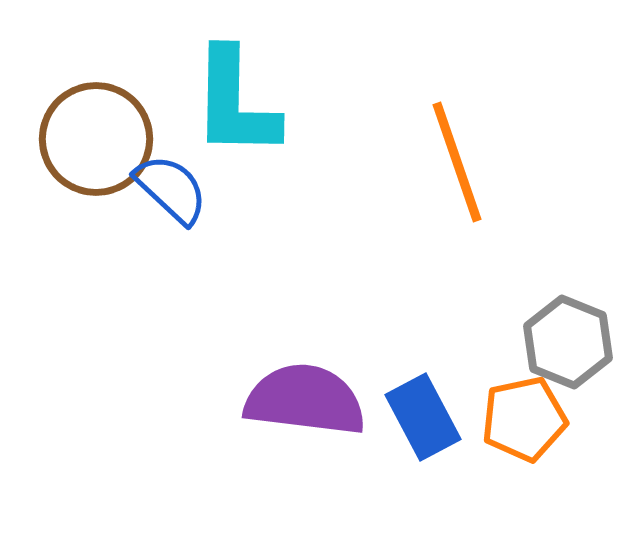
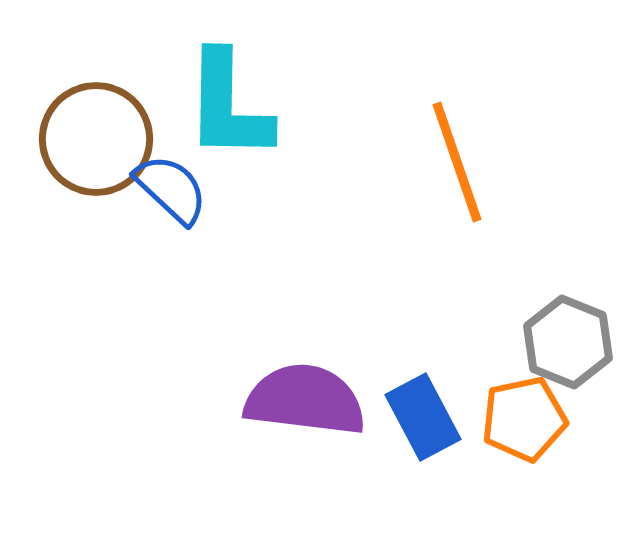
cyan L-shape: moved 7 px left, 3 px down
